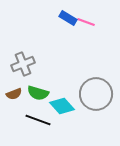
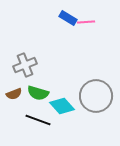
pink line: rotated 24 degrees counterclockwise
gray cross: moved 2 px right, 1 px down
gray circle: moved 2 px down
